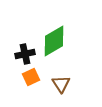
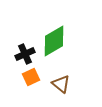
black cross: rotated 12 degrees counterclockwise
brown triangle: rotated 18 degrees counterclockwise
